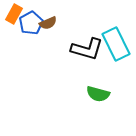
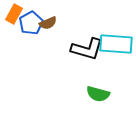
cyan rectangle: rotated 60 degrees counterclockwise
